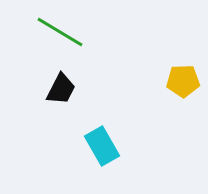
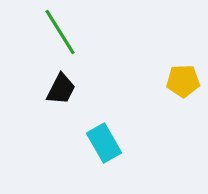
green line: rotated 27 degrees clockwise
cyan rectangle: moved 2 px right, 3 px up
